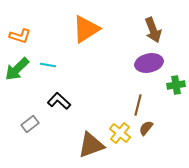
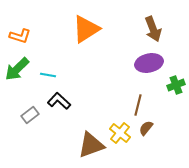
brown arrow: moved 1 px up
cyan line: moved 10 px down
green cross: rotated 12 degrees counterclockwise
gray rectangle: moved 9 px up
